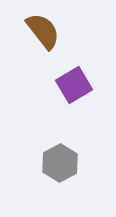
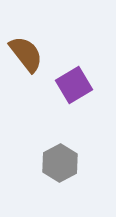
brown semicircle: moved 17 px left, 23 px down
